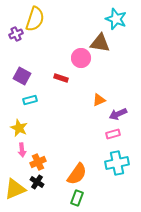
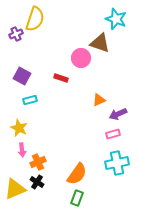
brown triangle: rotated 10 degrees clockwise
